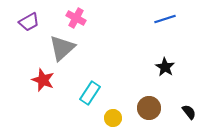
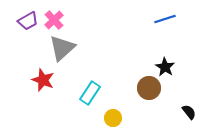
pink cross: moved 22 px left, 2 px down; rotated 18 degrees clockwise
purple trapezoid: moved 1 px left, 1 px up
brown circle: moved 20 px up
